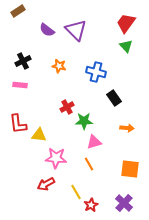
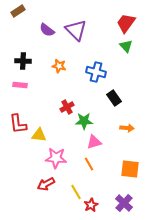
black cross: rotated 28 degrees clockwise
